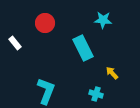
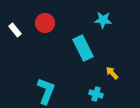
white rectangle: moved 13 px up
